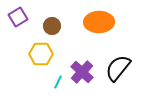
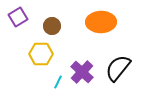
orange ellipse: moved 2 px right
